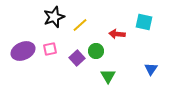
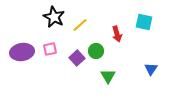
black star: rotated 25 degrees counterclockwise
red arrow: rotated 112 degrees counterclockwise
purple ellipse: moved 1 px left, 1 px down; rotated 15 degrees clockwise
